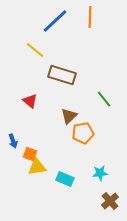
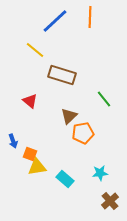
cyan rectangle: rotated 18 degrees clockwise
